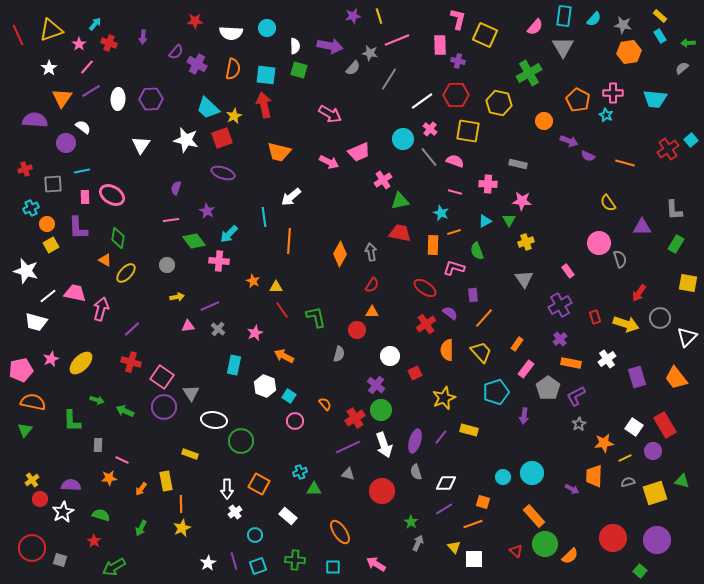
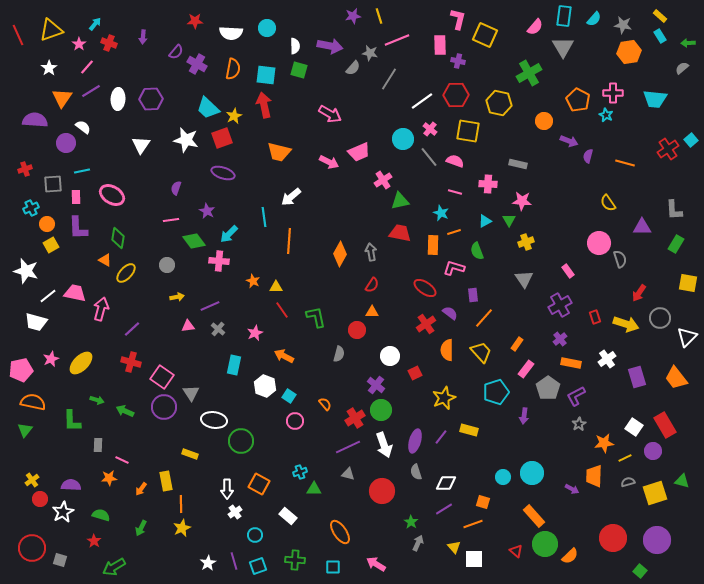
purple semicircle at (588, 156): rotated 80 degrees clockwise
pink rectangle at (85, 197): moved 9 px left
